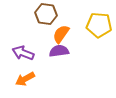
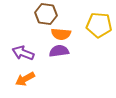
orange semicircle: rotated 120 degrees counterclockwise
